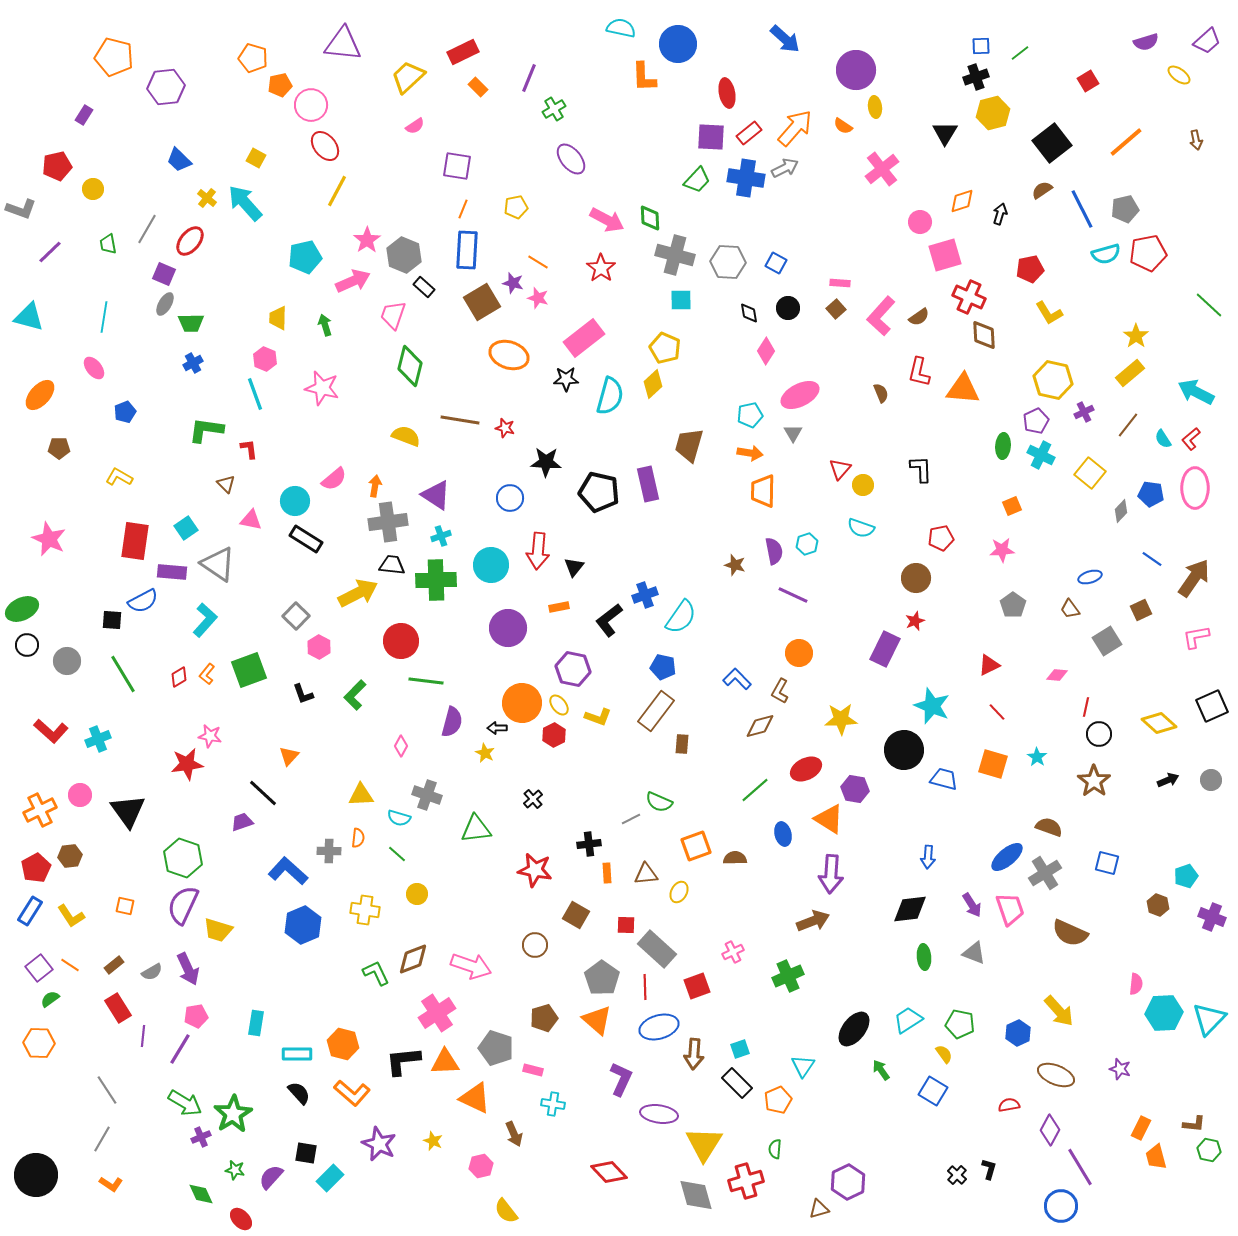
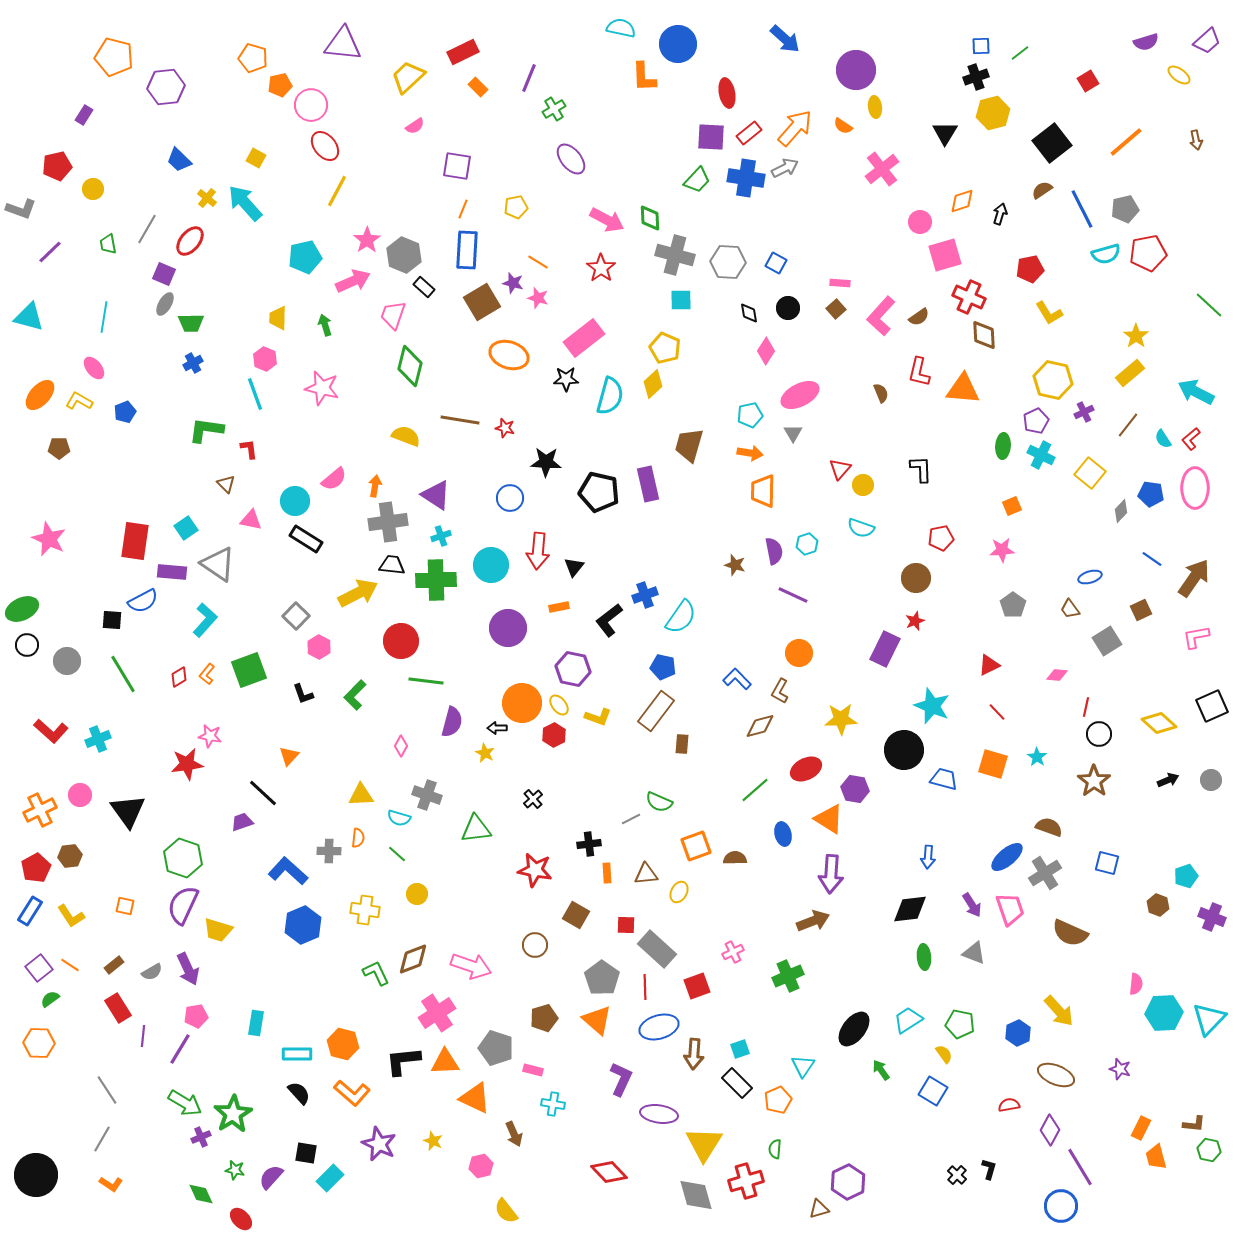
yellow L-shape at (119, 477): moved 40 px left, 76 px up
